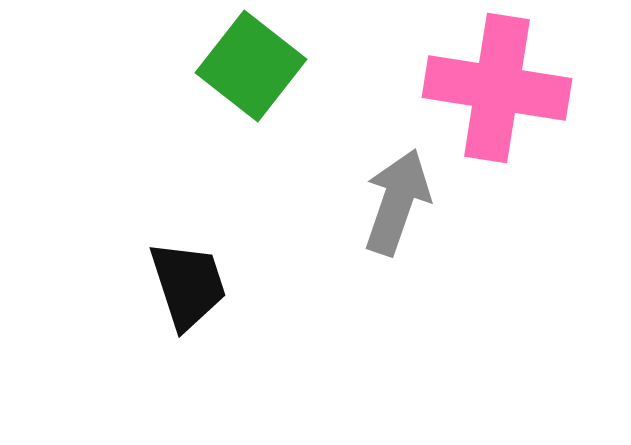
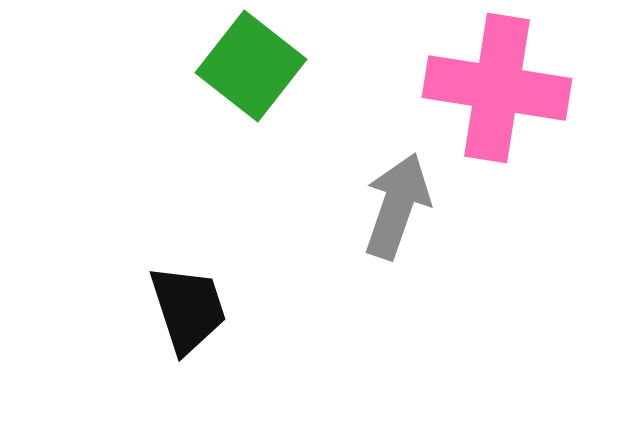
gray arrow: moved 4 px down
black trapezoid: moved 24 px down
